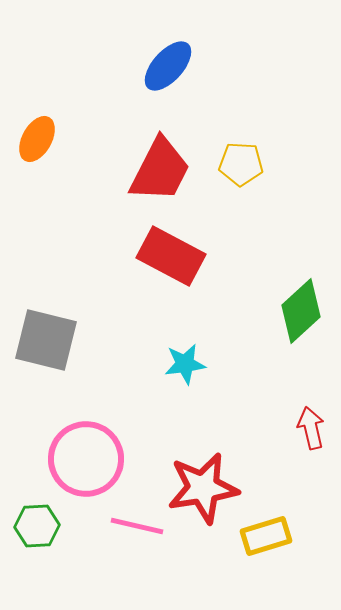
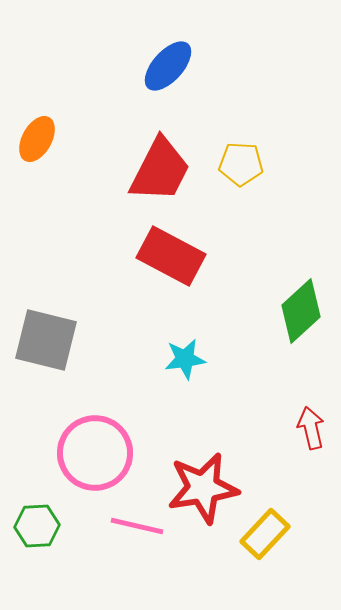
cyan star: moved 5 px up
pink circle: moved 9 px right, 6 px up
yellow rectangle: moved 1 px left, 2 px up; rotated 30 degrees counterclockwise
